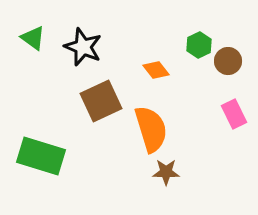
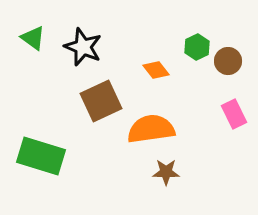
green hexagon: moved 2 px left, 2 px down
orange semicircle: rotated 81 degrees counterclockwise
